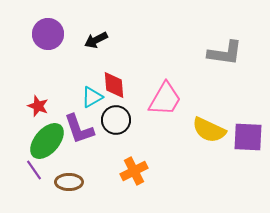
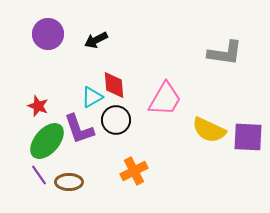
purple line: moved 5 px right, 5 px down
